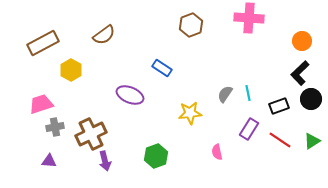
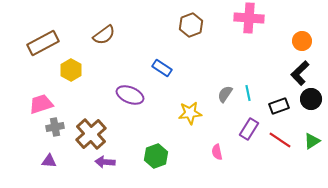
brown cross: rotated 16 degrees counterclockwise
purple arrow: moved 1 px down; rotated 108 degrees clockwise
